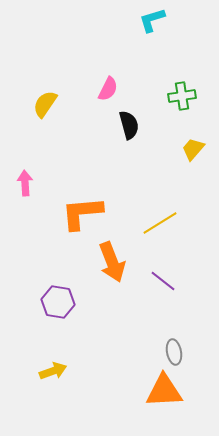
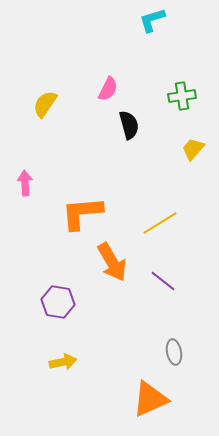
orange arrow: rotated 9 degrees counterclockwise
yellow arrow: moved 10 px right, 9 px up; rotated 8 degrees clockwise
orange triangle: moved 14 px left, 8 px down; rotated 21 degrees counterclockwise
